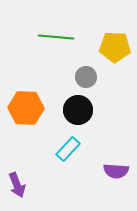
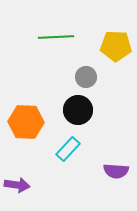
green line: rotated 8 degrees counterclockwise
yellow pentagon: moved 1 px right, 1 px up
orange hexagon: moved 14 px down
purple arrow: rotated 60 degrees counterclockwise
